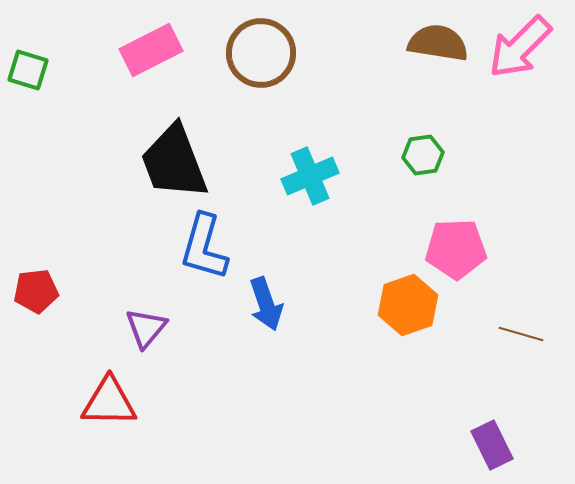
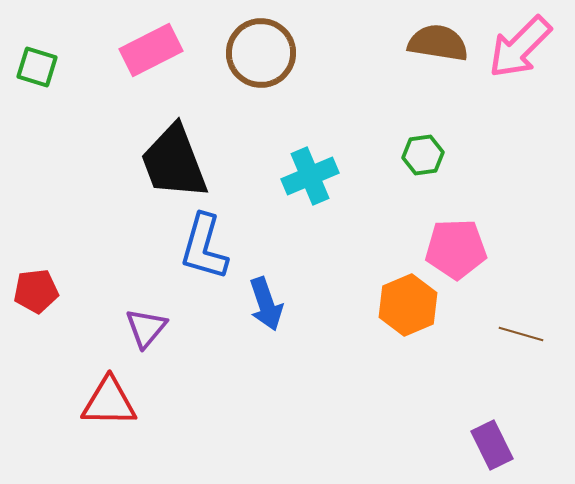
green square: moved 9 px right, 3 px up
orange hexagon: rotated 4 degrees counterclockwise
